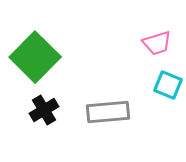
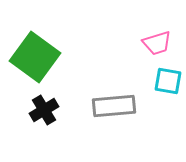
green square: rotated 9 degrees counterclockwise
cyan square: moved 4 px up; rotated 12 degrees counterclockwise
gray rectangle: moved 6 px right, 6 px up
